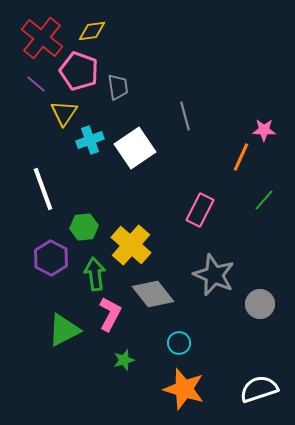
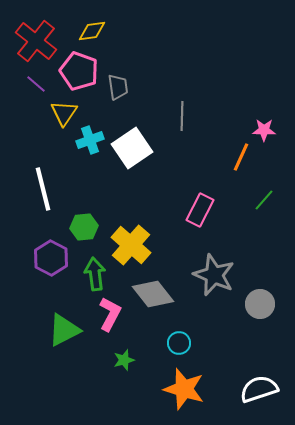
red cross: moved 6 px left, 3 px down
gray line: moved 3 px left; rotated 16 degrees clockwise
white square: moved 3 px left
white line: rotated 6 degrees clockwise
